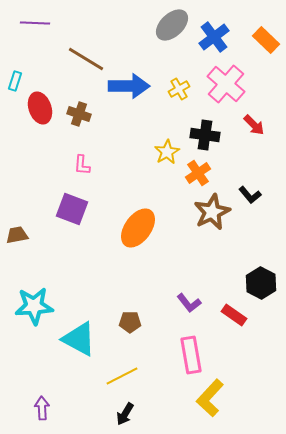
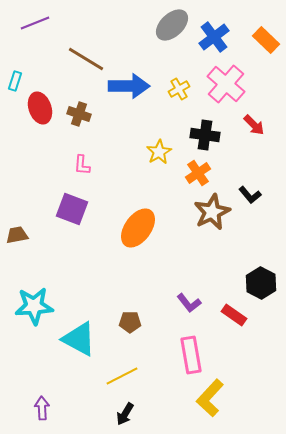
purple line: rotated 24 degrees counterclockwise
yellow star: moved 8 px left
